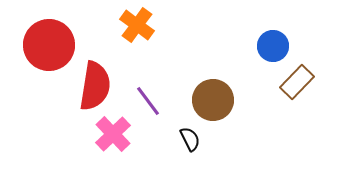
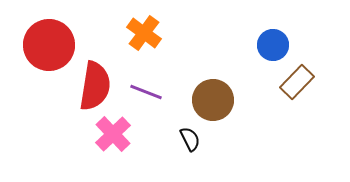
orange cross: moved 7 px right, 8 px down
blue circle: moved 1 px up
purple line: moved 2 px left, 9 px up; rotated 32 degrees counterclockwise
